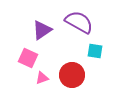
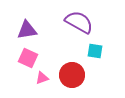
purple triangle: moved 15 px left; rotated 25 degrees clockwise
